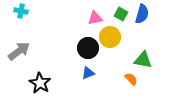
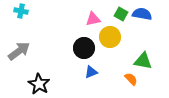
blue semicircle: rotated 96 degrees counterclockwise
pink triangle: moved 2 px left, 1 px down
black circle: moved 4 px left
green triangle: moved 1 px down
blue triangle: moved 3 px right, 1 px up
black star: moved 1 px left, 1 px down
